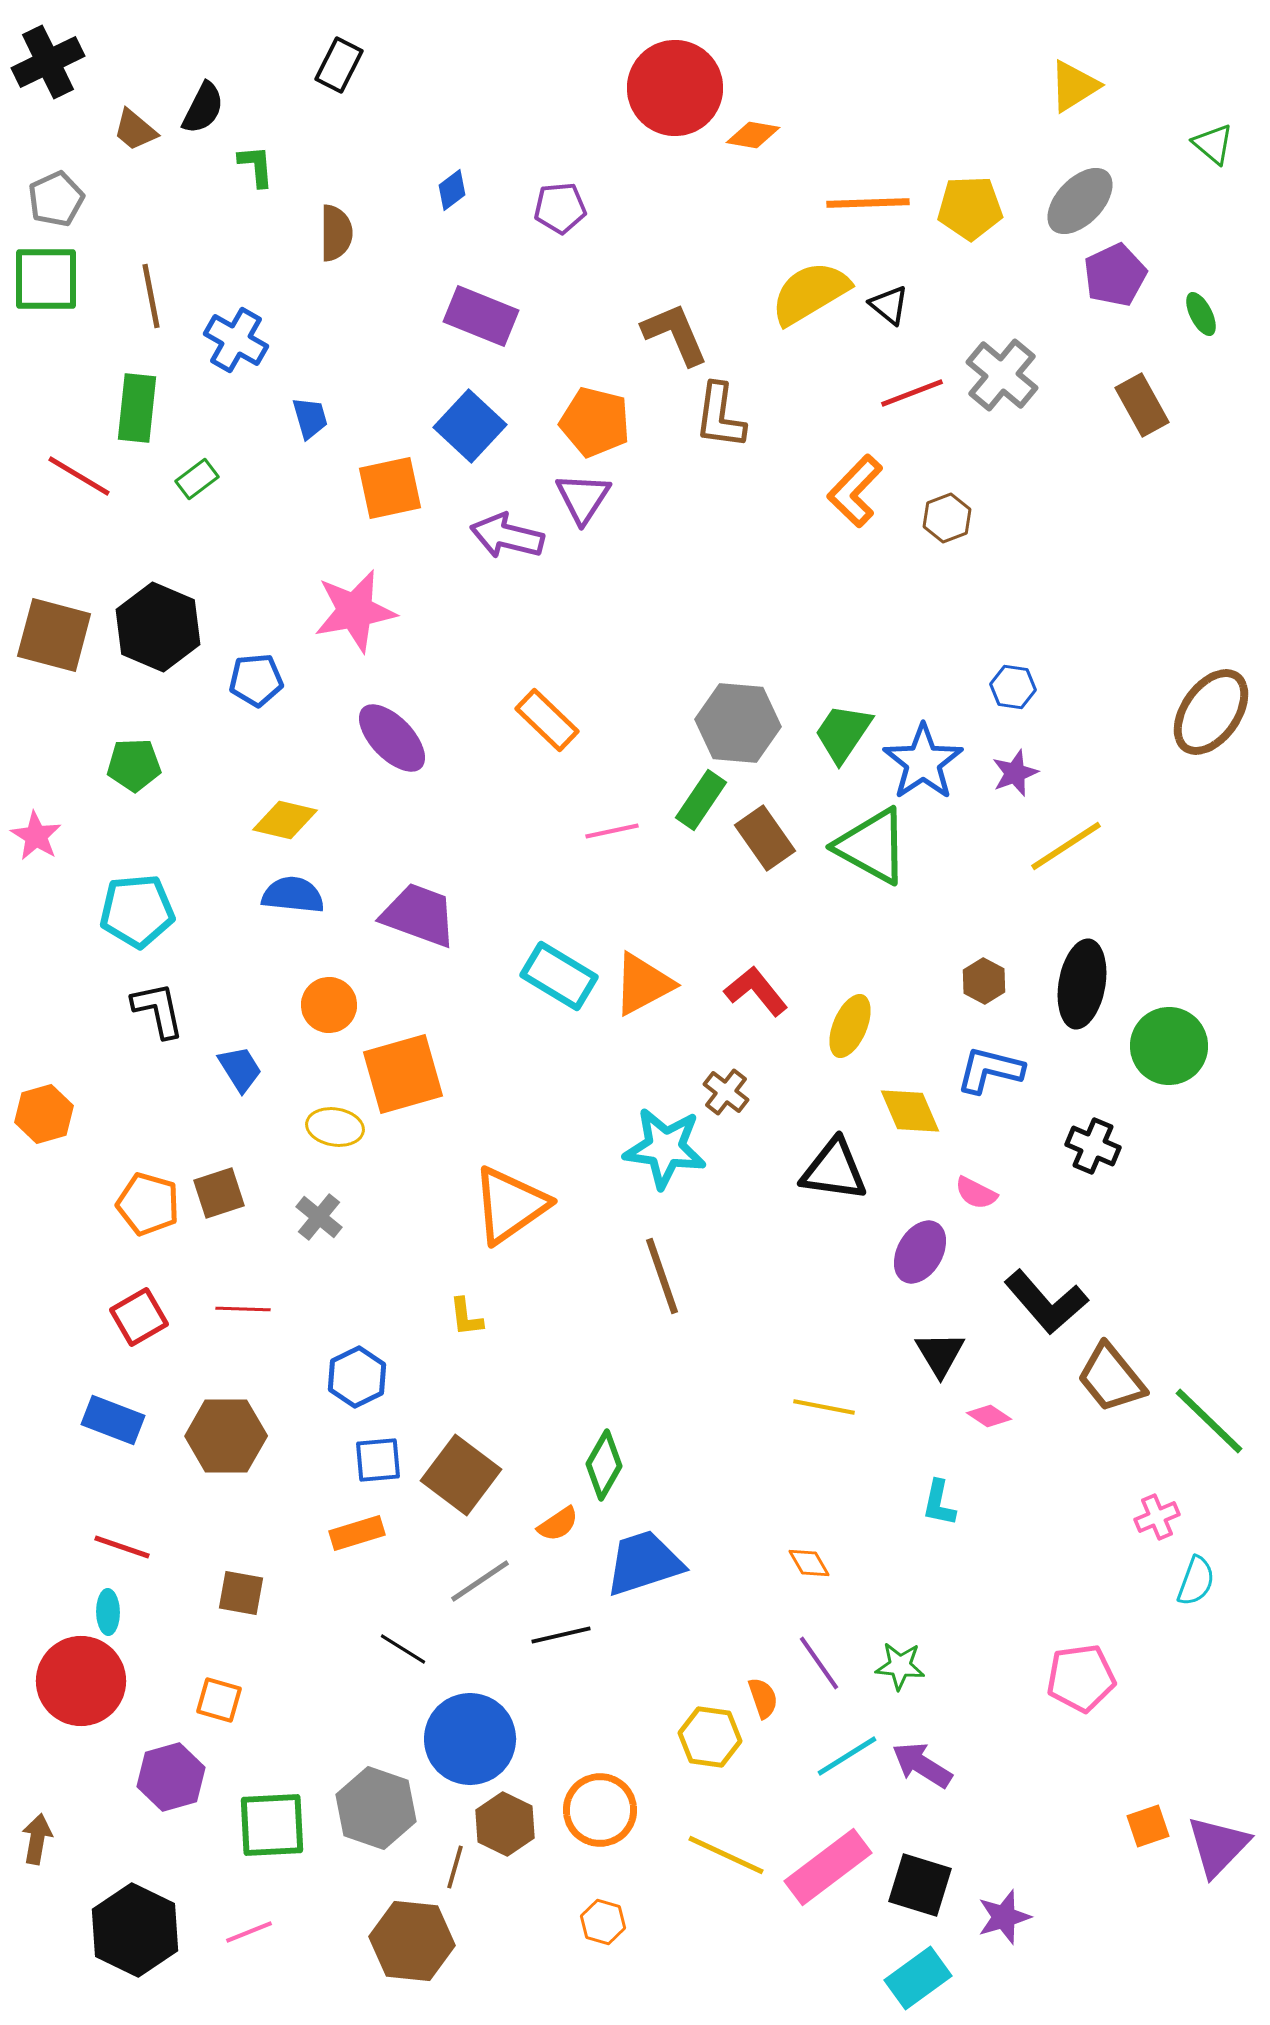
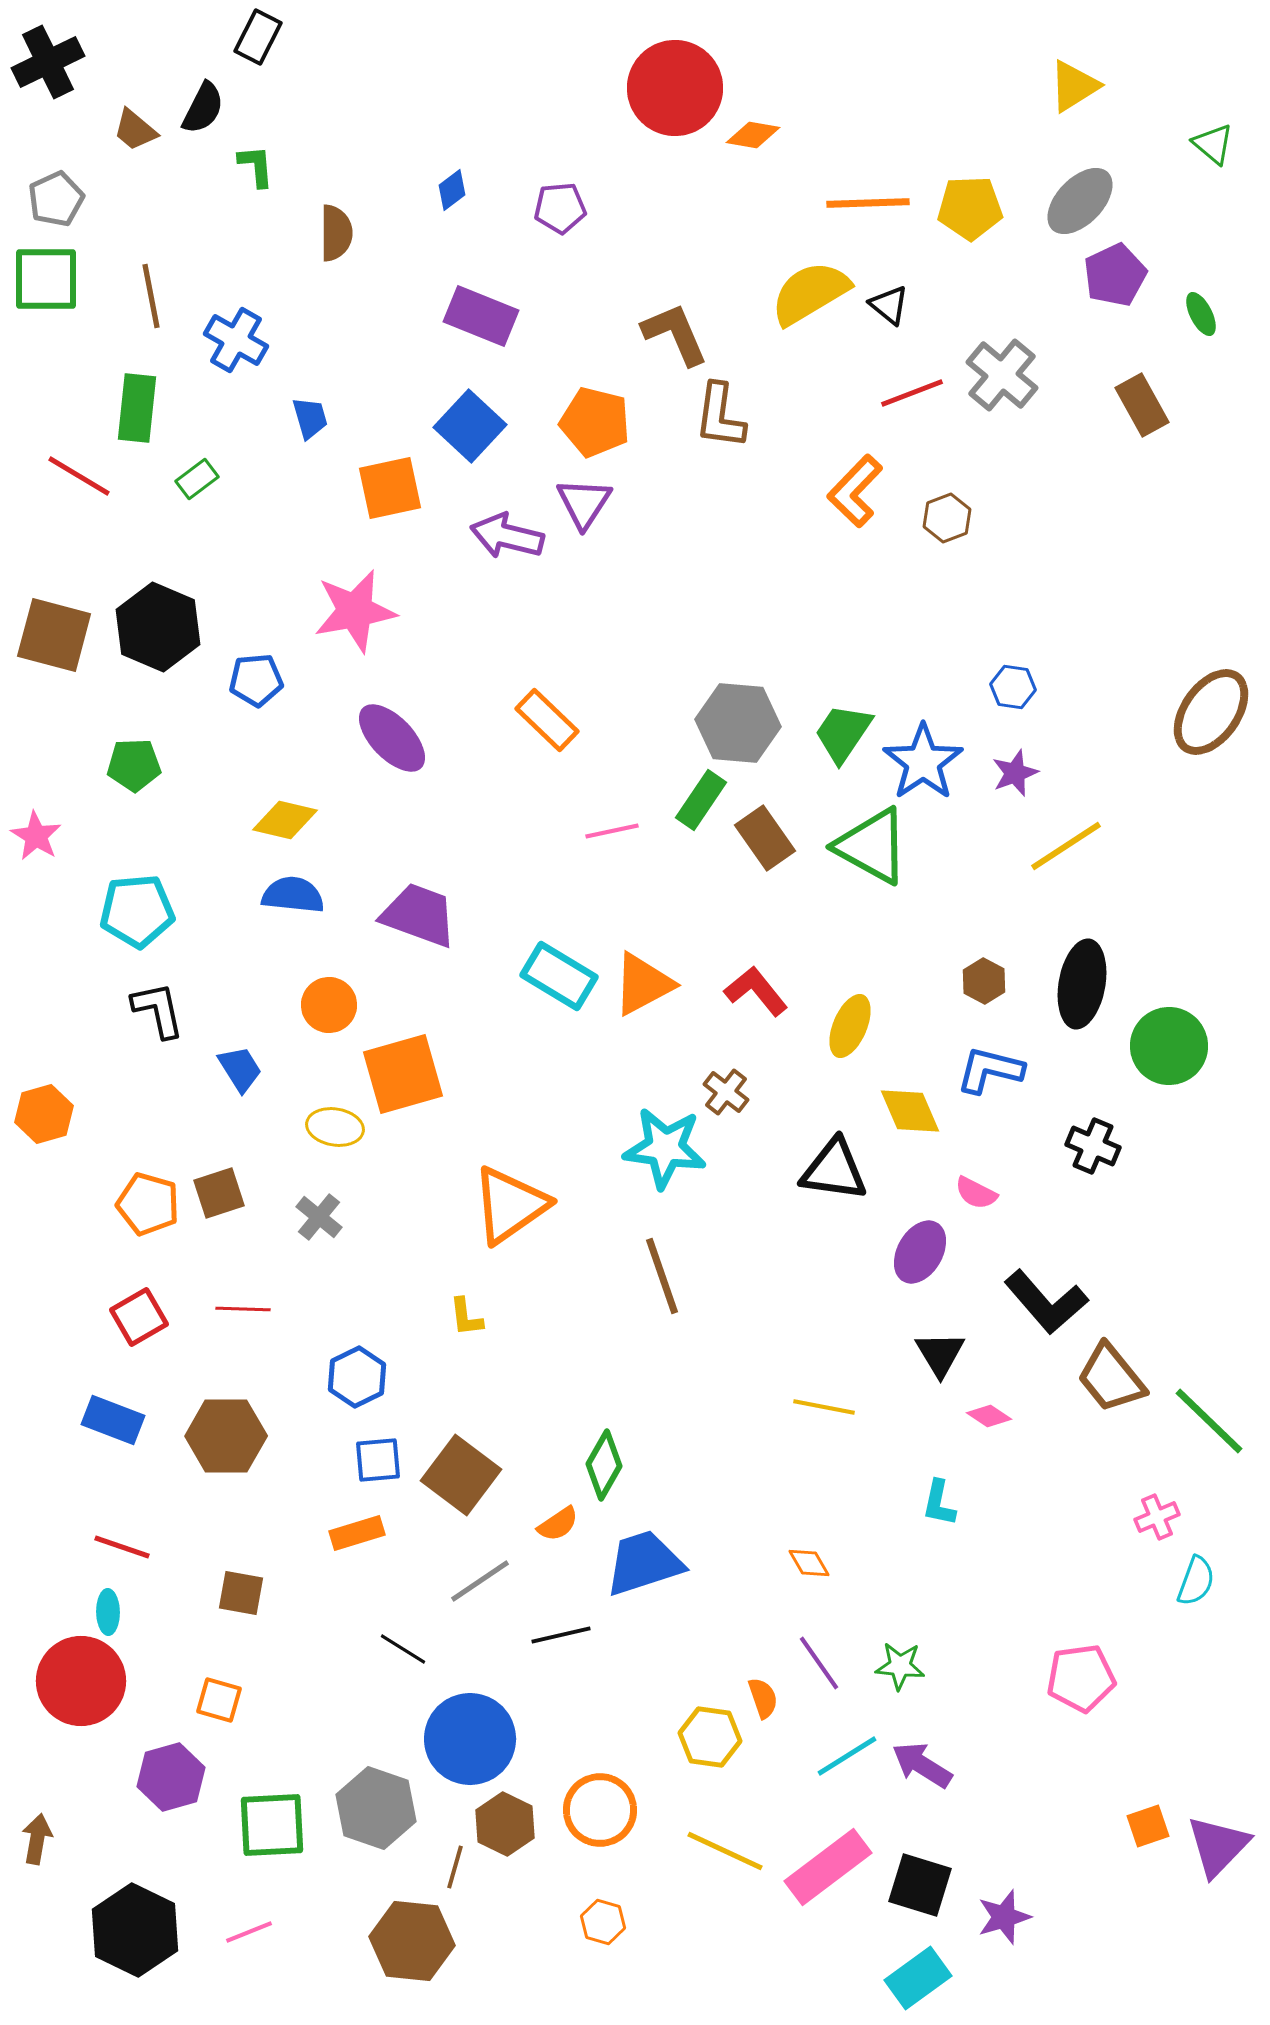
black rectangle at (339, 65): moved 81 px left, 28 px up
purple triangle at (583, 498): moved 1 px right, 5 px down
yellow line at (726, 1855): moved 1 px left, 4 px up
